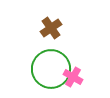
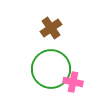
pink cross: moved 5 px down; rotated 18 degrees counterclockwise
